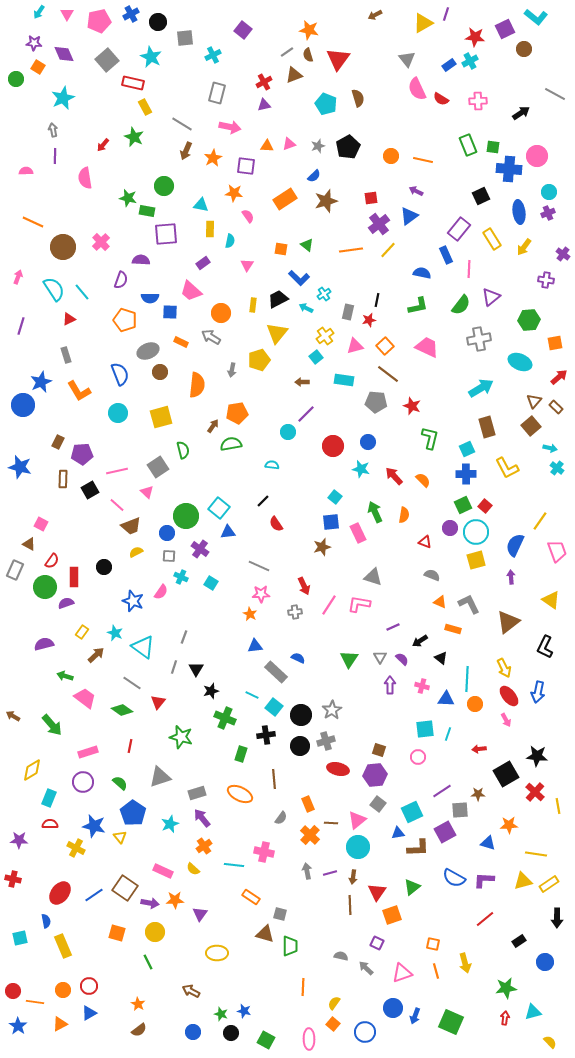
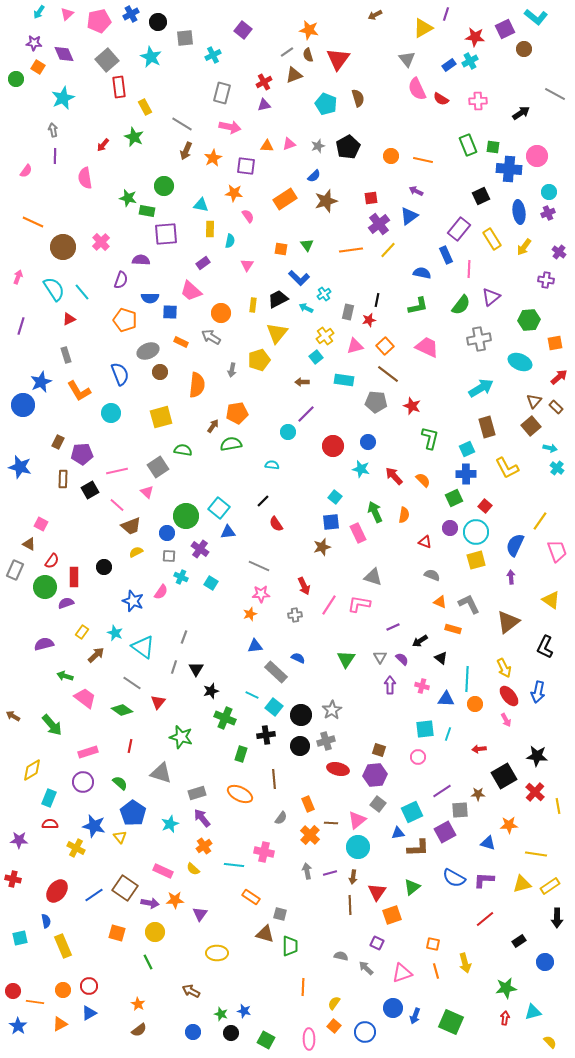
pink triangle at (67, 14): rotated 16 degrees clockwise
yellow triangle at (423, 23): moved 5 px down
red rectangle at (133, 83): moved 14 px left, 4 px down; rotated 70 degrees clockwise
gray rectangle at (217, 93): moved 5 px right
pink semicircle at (26, 171): rotated 128 degrees clockwise
green triangle at (307, 245): rotated 16 degrees clockwise
purple cross at (563, 254): moved 4 px left, 2 px up
cyan circle at (118, 413): moved 7 px left
green semicircle at (183, 450): rotated 66 degrees counterclockwise
green square at (463, 505): moved 9 px left, 7 px up
gray cross at (295, 612): moved 3 px down
orange star at (250, 614): rotated 24 degrees clockwise
green triangle at (349, 659): moved 3 px left
black square at (506, 774): moved 2 px left, 2 px down
gray triangle at (160, 777): moved 1 px right, 4 px up; rotated 35 degrees clockwise
yellow triangle at (523, 881): moved 1 px left, 3 px down
yellow rectangle at (549, 884): moved 1 px right, 2 px down
red ellipse at (60, 893): moved 3 px left, 2 px up
orange square at (333, 1024): moved 1 px right, 2 px down
